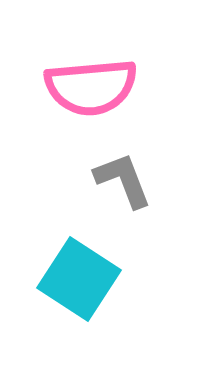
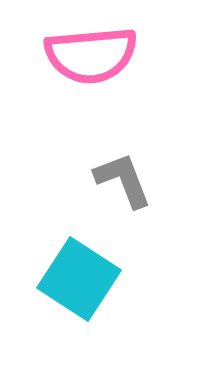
pink semicircle: moved 32 px up
